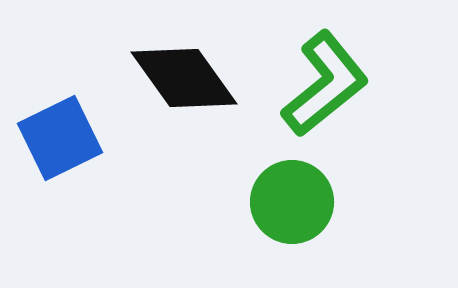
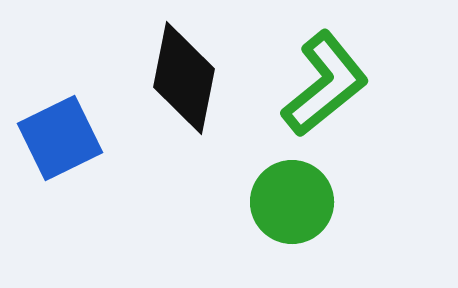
black diamond: rotated 47 degrees clockwise
